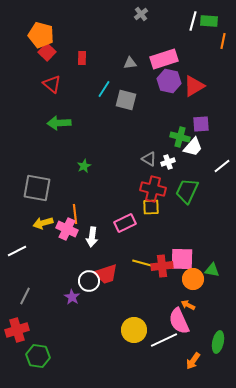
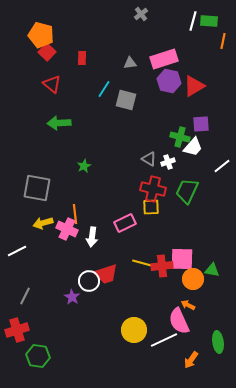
green ellipse at (218, 342): rotated 20 degrees counterclockwise
orange arrow at (193, 361): moved 2 px left, 1 px up
